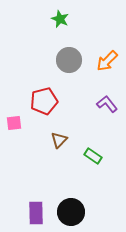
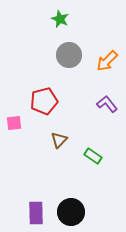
gray circle: moved 5 px up
